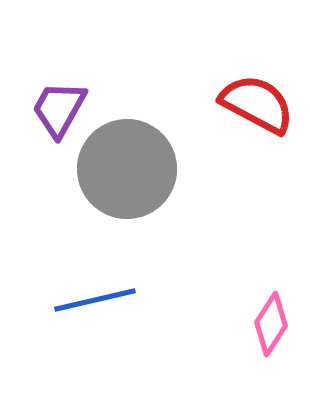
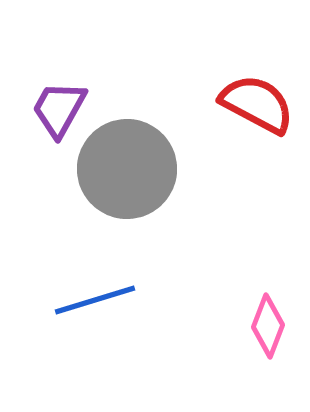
blue line: rotated 4 degrees counterclockwise
pink diamond: moved 3 px left, 2 px down; rotated 12 degrees counterclockwise
